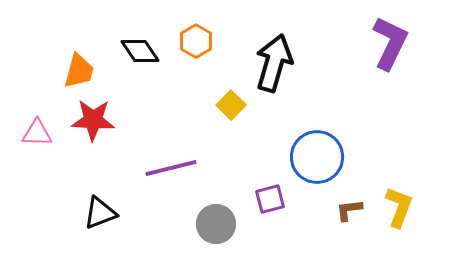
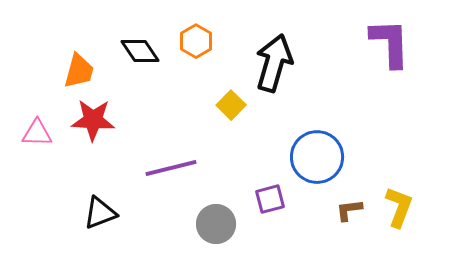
purple L-shape: rotated 28 degrees counterclockwise
